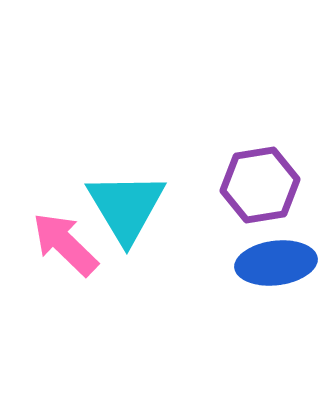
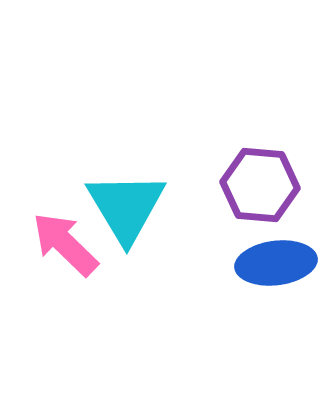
purple hexagon: rotated 14 degrees clockwise
